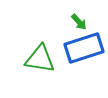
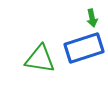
green arrow: moved 13 px right, 4 px up; rotated 30 degrees clockwise
